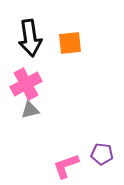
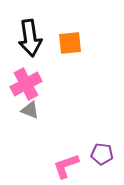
gray triangle: rotated 36 degrees clockwise
